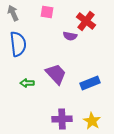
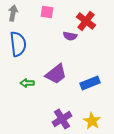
gray arrow: rotated 35 degrees clockwise
purple trapezoid: rotated 95 degrees clockwise
purple cross: rotated 30 degrees counterclockwise
